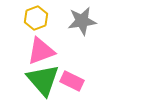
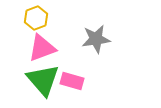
gray star: moved 14 px right, 18 px down
pink triangle: moved 1 px right, 3 px up
pink rectangle: rotated 10 degrees counterclockwise
